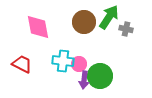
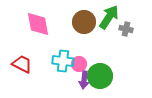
pink diamond: moved 3 px up
